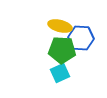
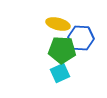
yellow ellipse: moved 2 px left, 2 px up
